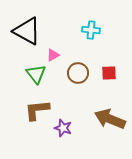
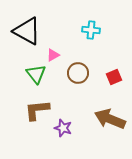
red square: moved 5 px right, 4 px down; rotated 21 degrees counterclockwise
